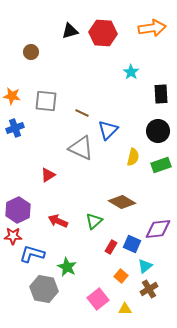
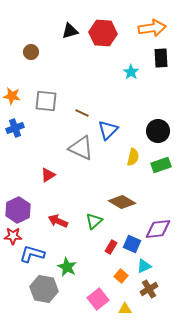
black rectangle: moved 36 px up
cyan triangle: moved 1 px left; rotated 14 degrees clockwise
